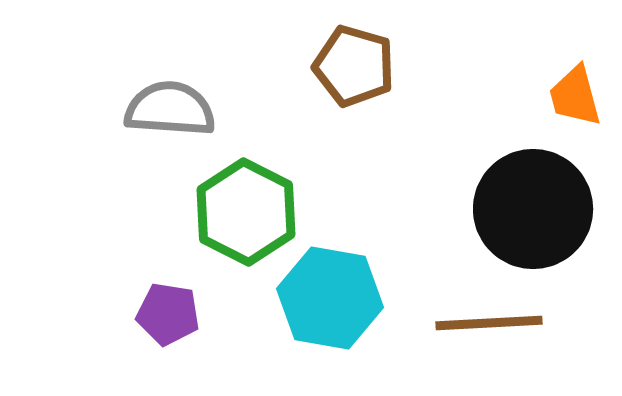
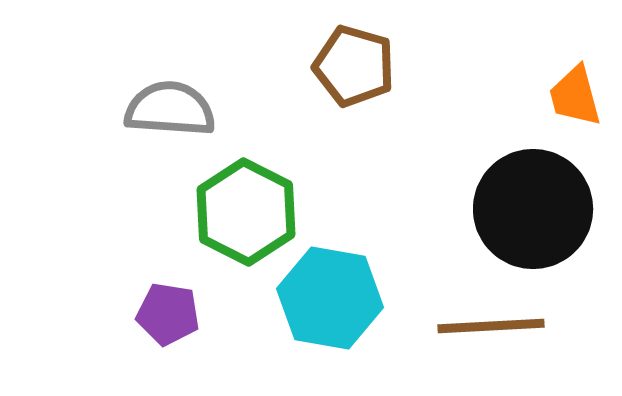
brown line: moved 2 px right, 3 px down
